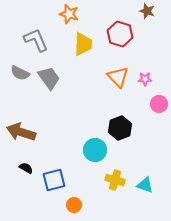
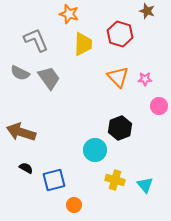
pink circle: moved 2 px down
cyan triangle: rotated 30 degrees clockwise
